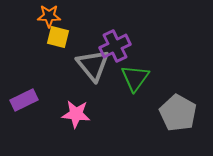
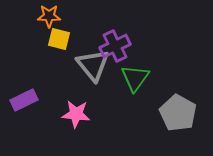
yellow square: moved 1 px right, 2 px down
